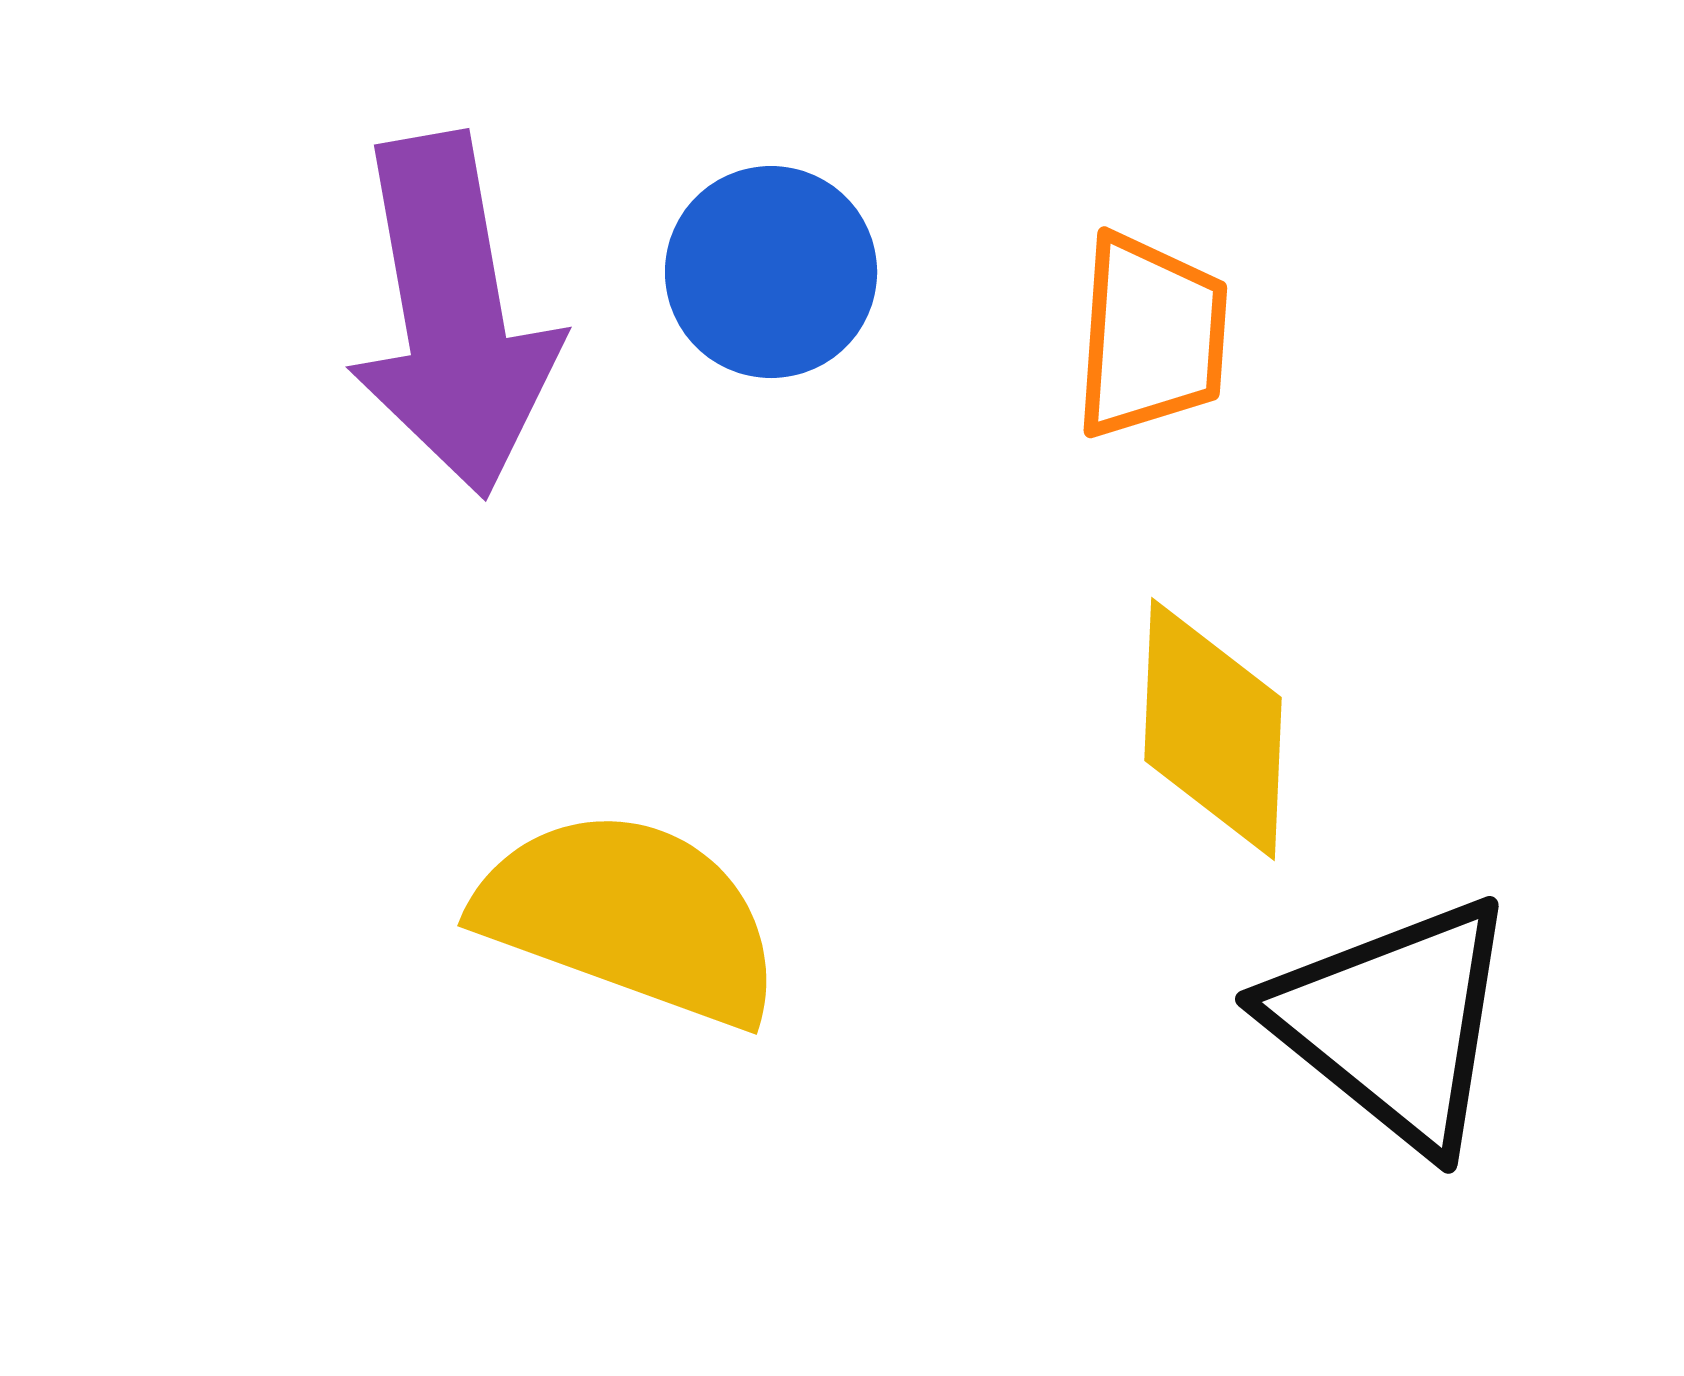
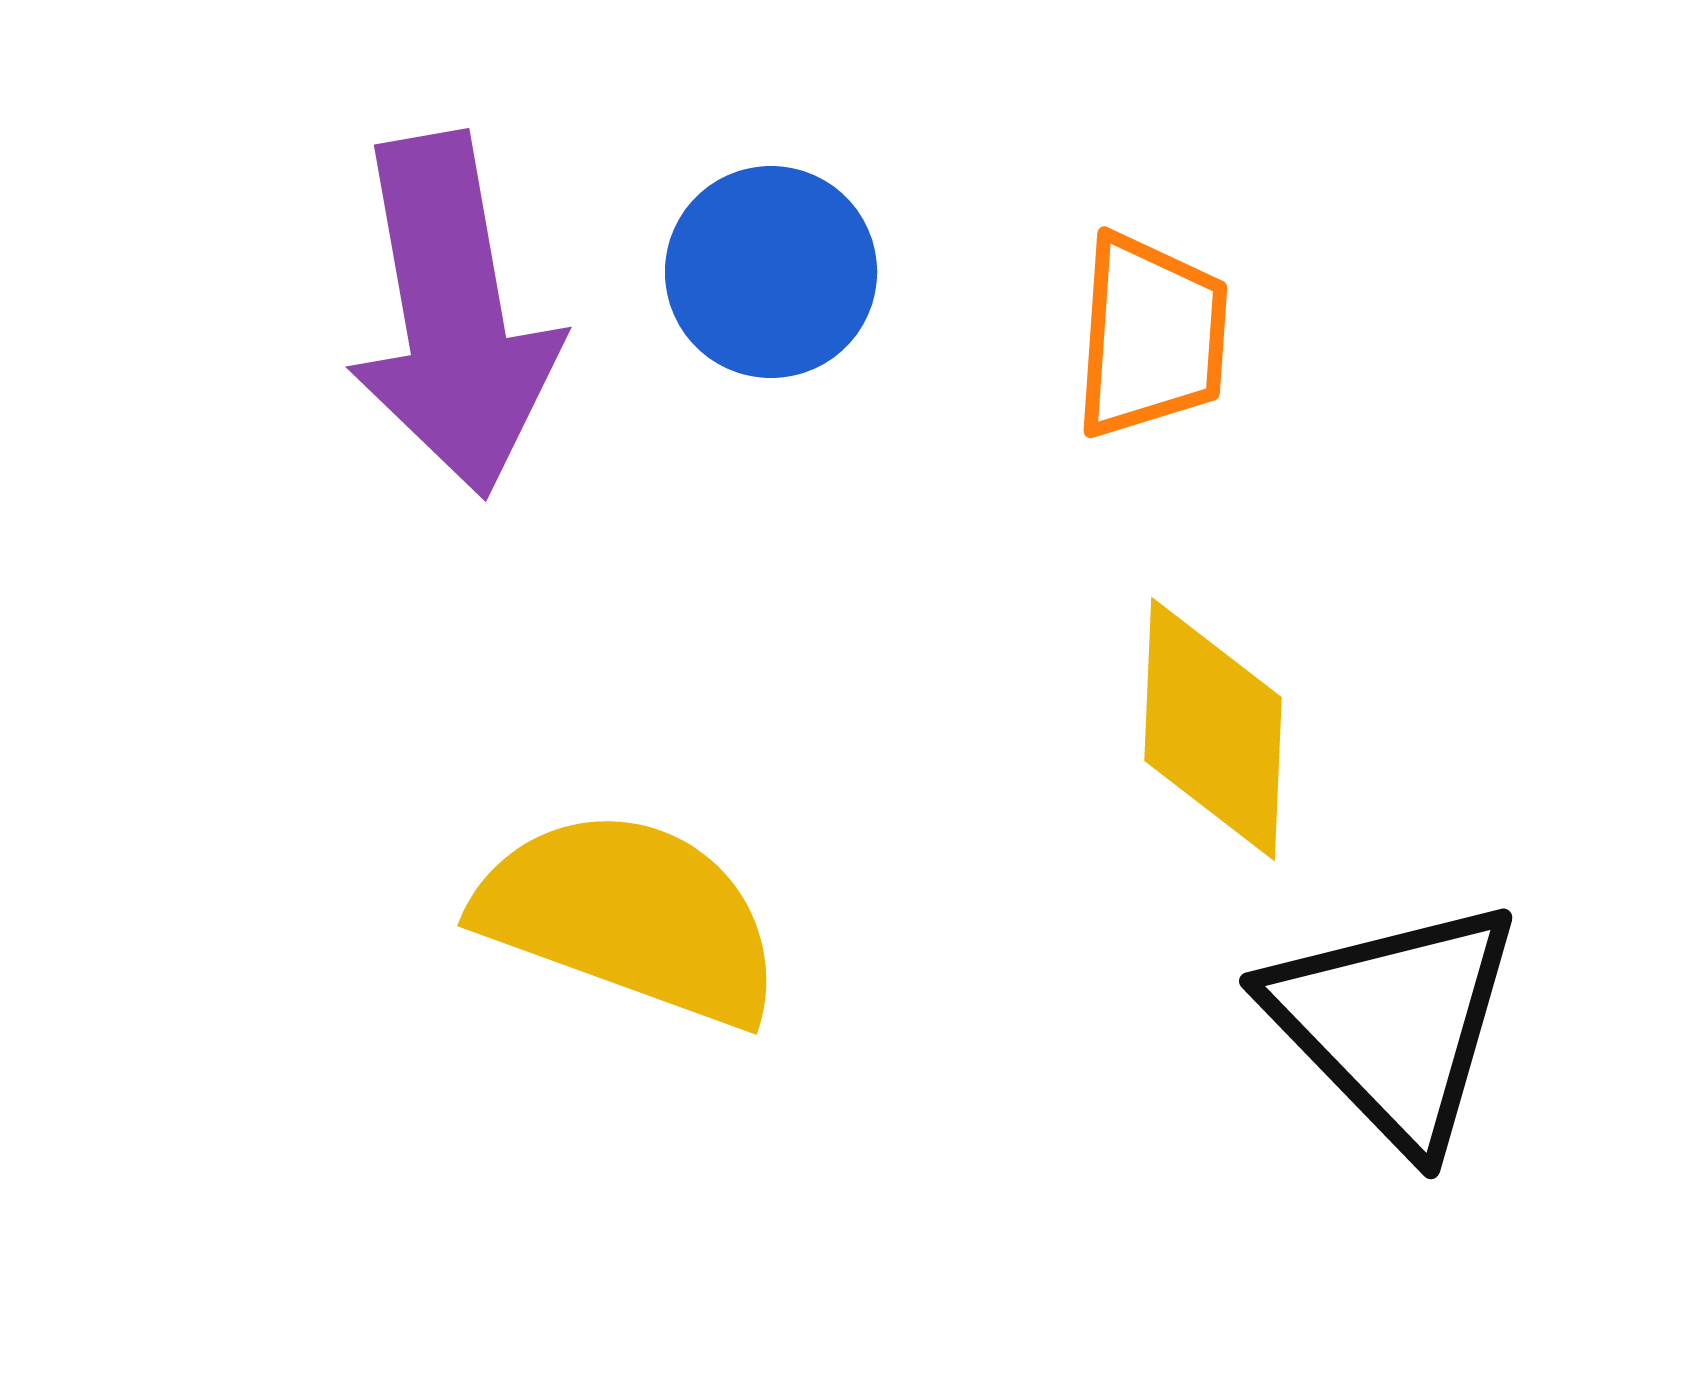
black triangle: rotated 7 degrees clockwise
